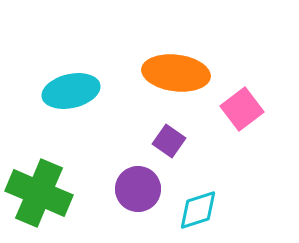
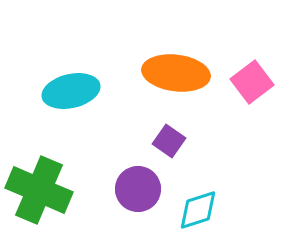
pink square: moved 10 px right, 27 px up
green cross: moved 3 px up
